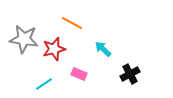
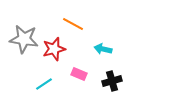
orange line: moved 1 px right, 1 px down
cyan arrow: rotated 30 degrees counterclockwise
black cross: moved 18 px left, 7 px down; rotated 12 degrees clockwise
